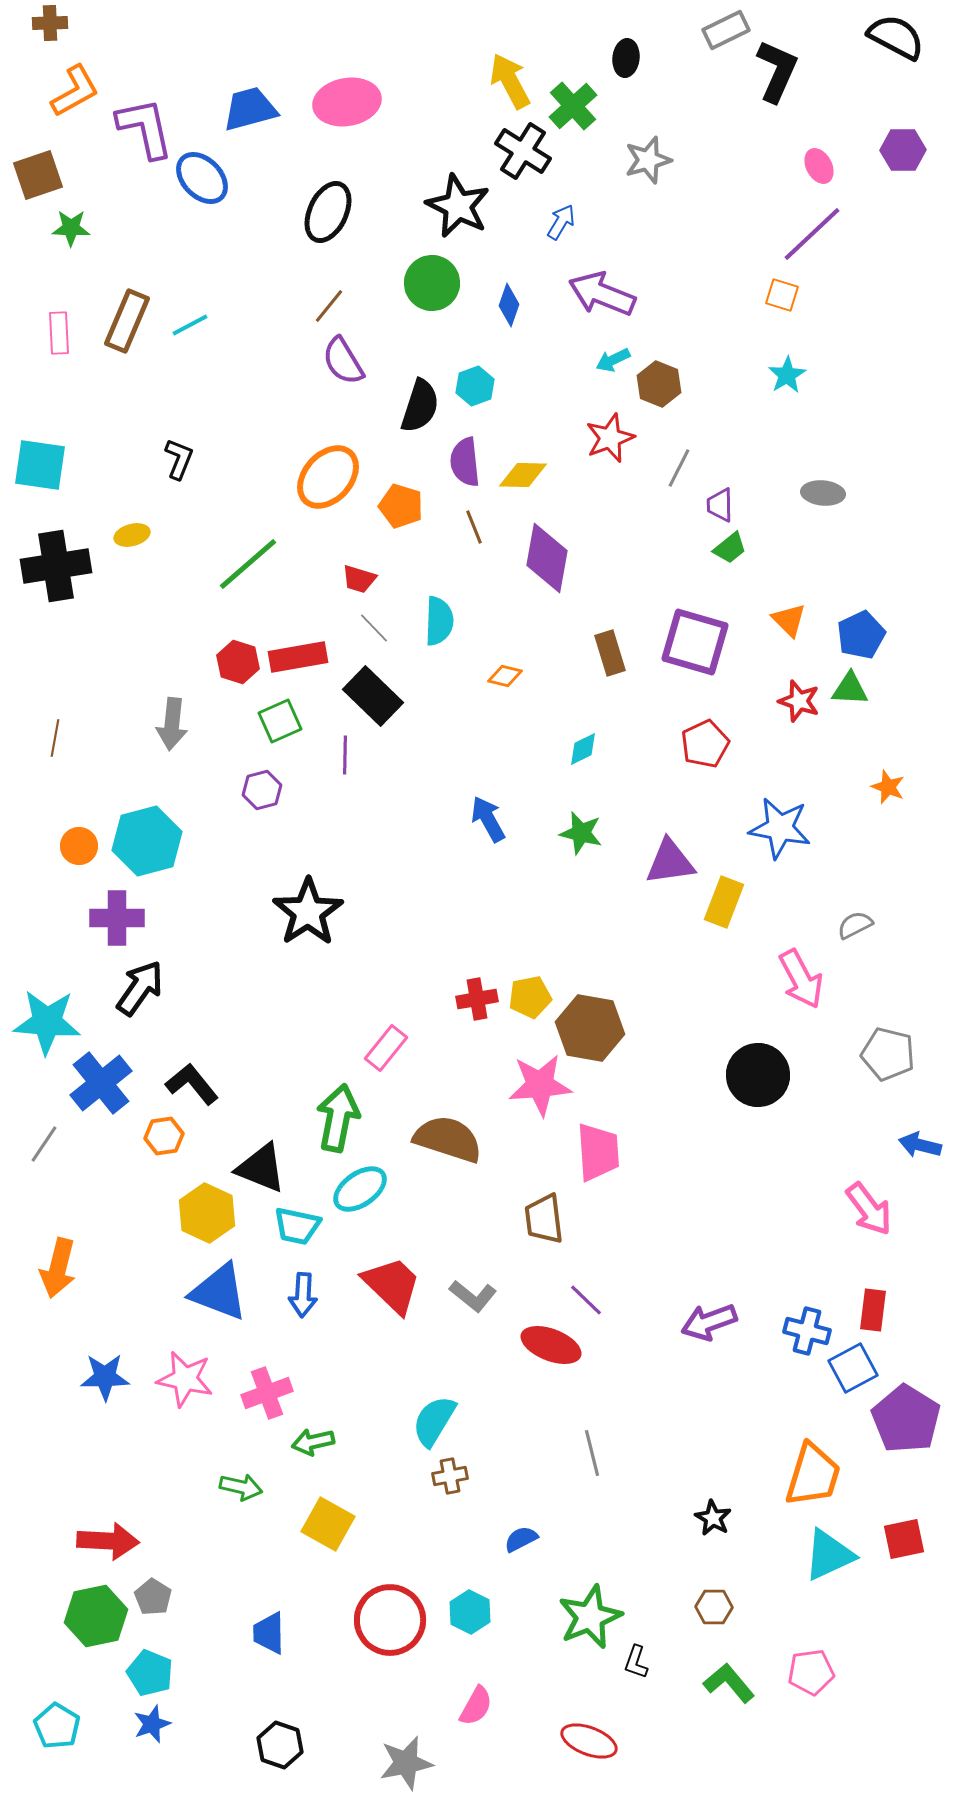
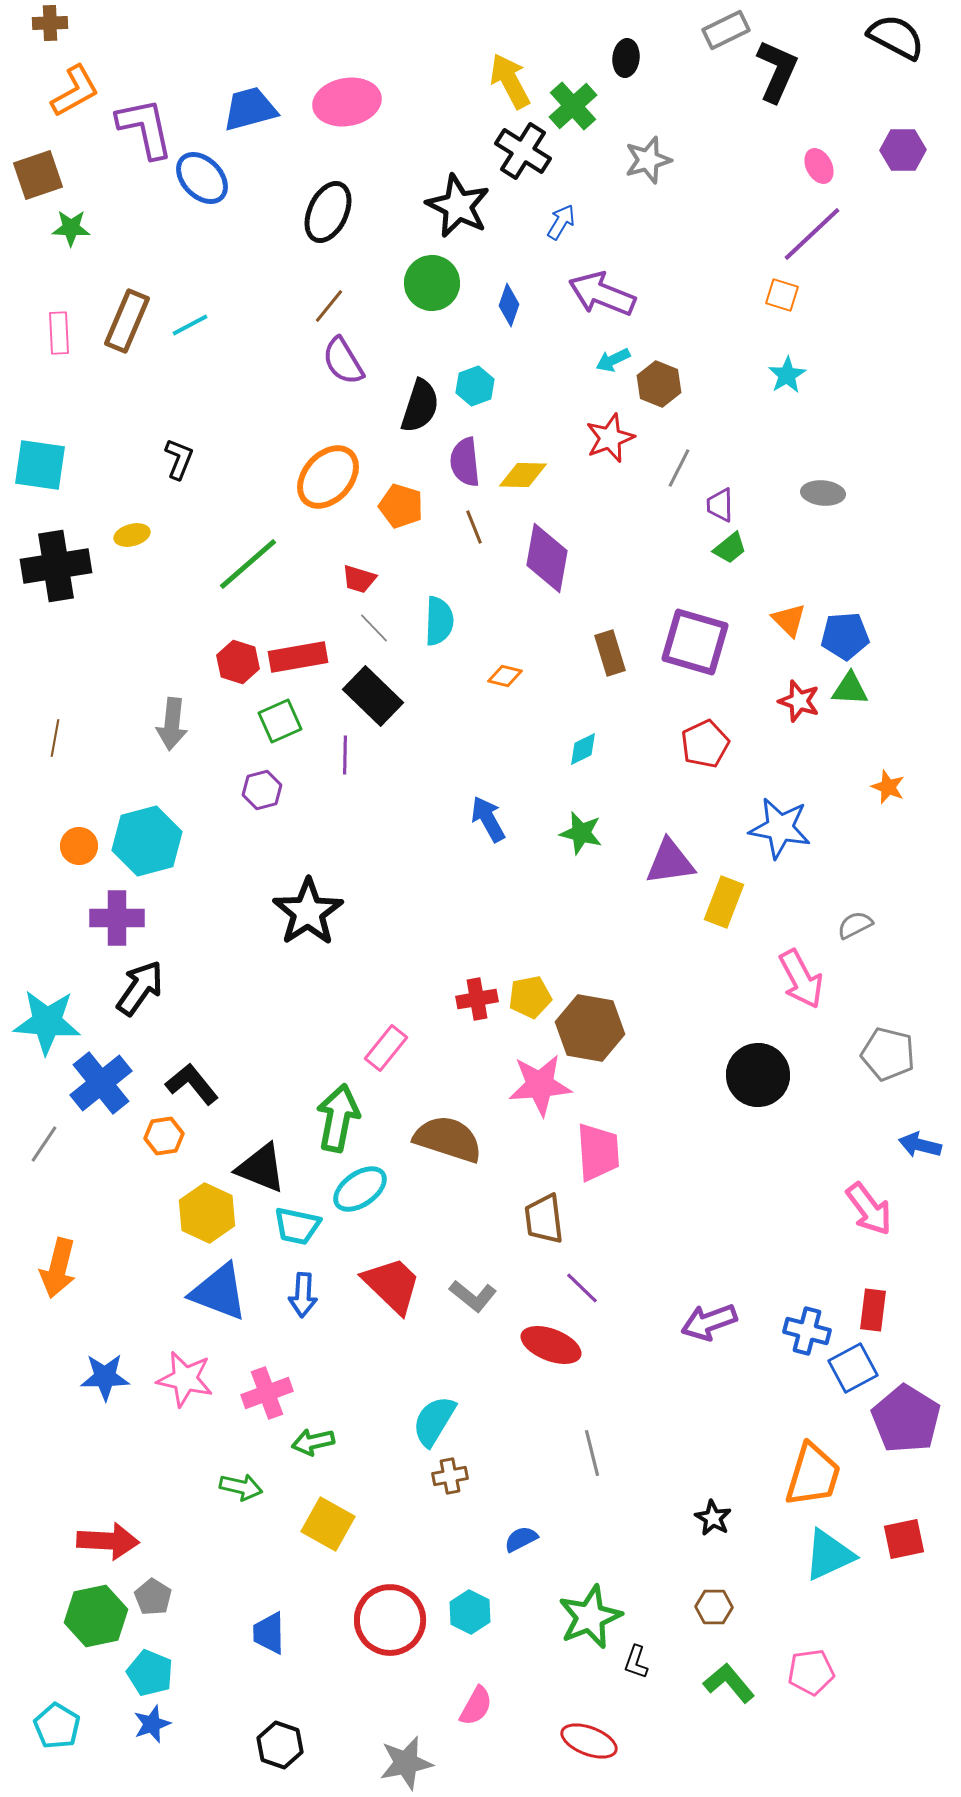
blue pentagon at (861, 635): moved 16 px left, 1 px down; rotated 21 degrees clockwise
purple line at (586, 1300): moved 4 px left, 12 px up
